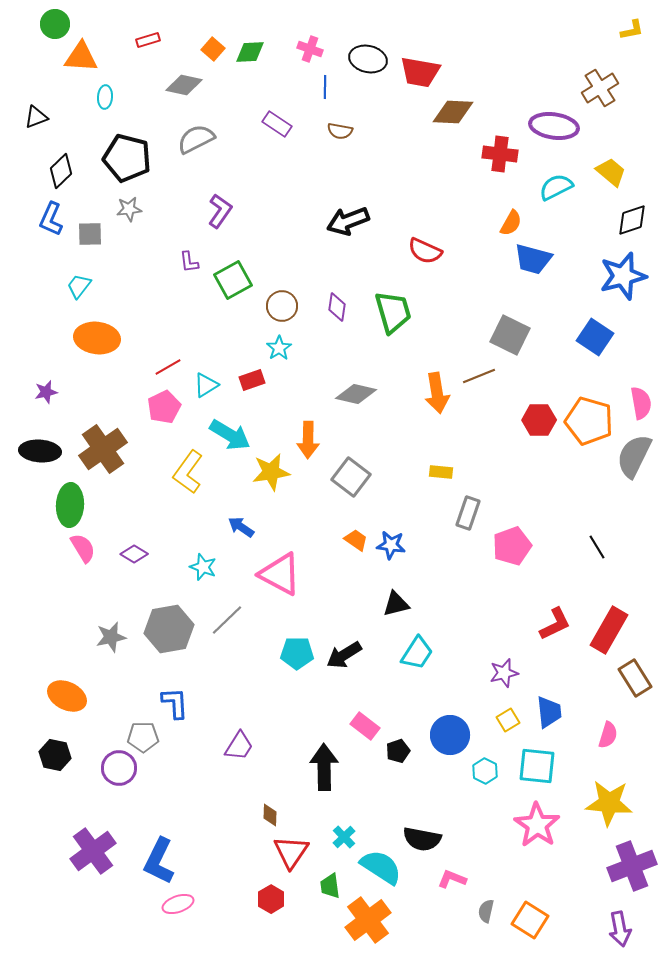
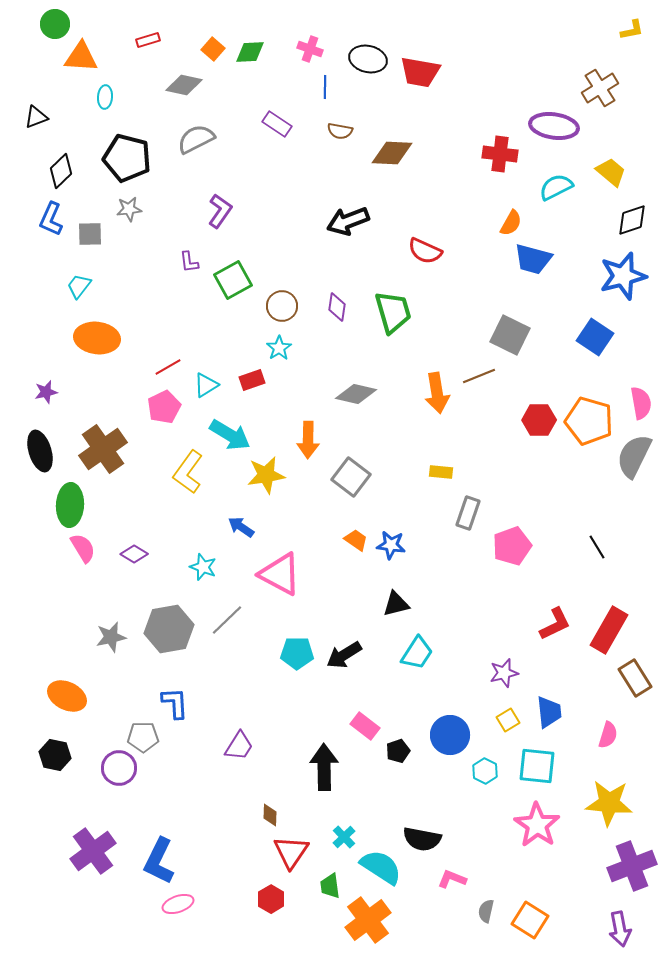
brown diamond at (453, 112): moved 61 px left, 41 px down
black ellipse at (40, 451): rotated 69 degrees clockwise
yellow star at (271, 472): moved 5 px left, 3 px down
